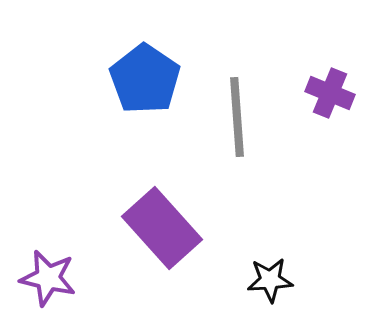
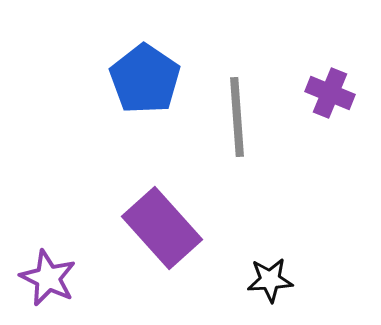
purple star: rotated 12 degrees clockwise
